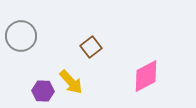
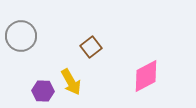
yellow arrow: rotated 12 degrees clockwise
